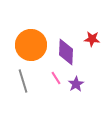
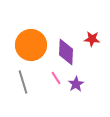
gray line: moved 1 px down
